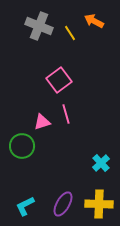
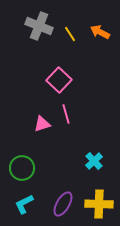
orange arrow: moved 6 px right, 11 px down
yellow line: moved 1 px down
pink square: rotated 10 degrees counterclockwise
pink triangle: moved 2 px down
green circle: moved 22 px down
cyan cross: moved 7 px left, 2 px up
cyan L-shape: moved 1 px left, 2 px up
